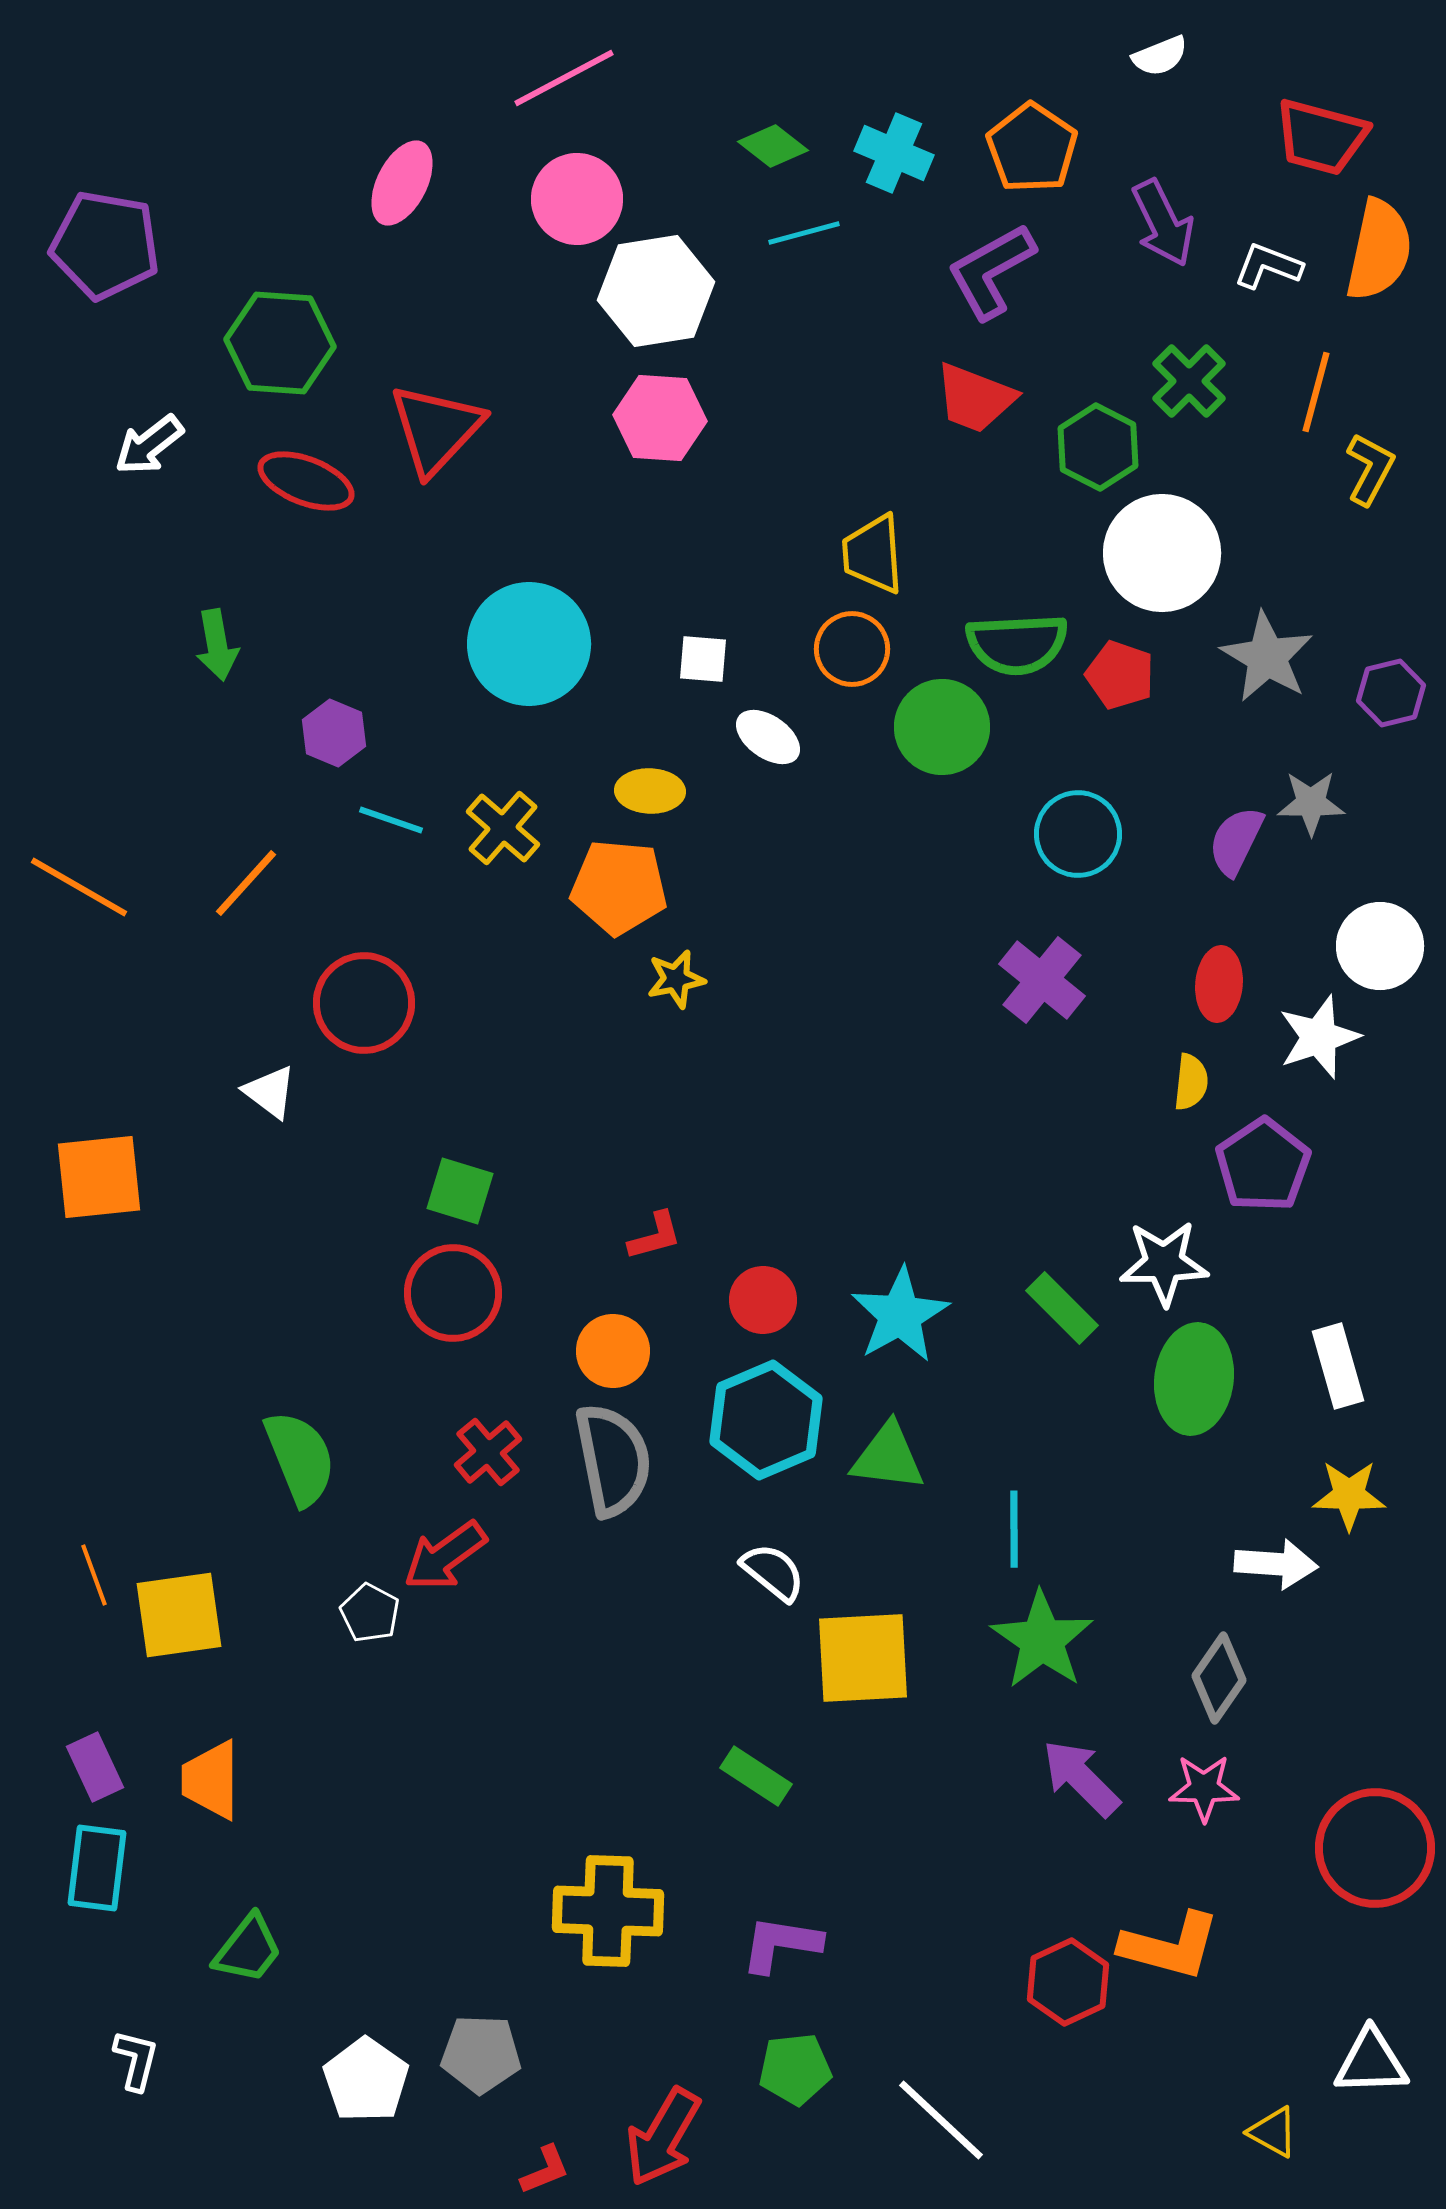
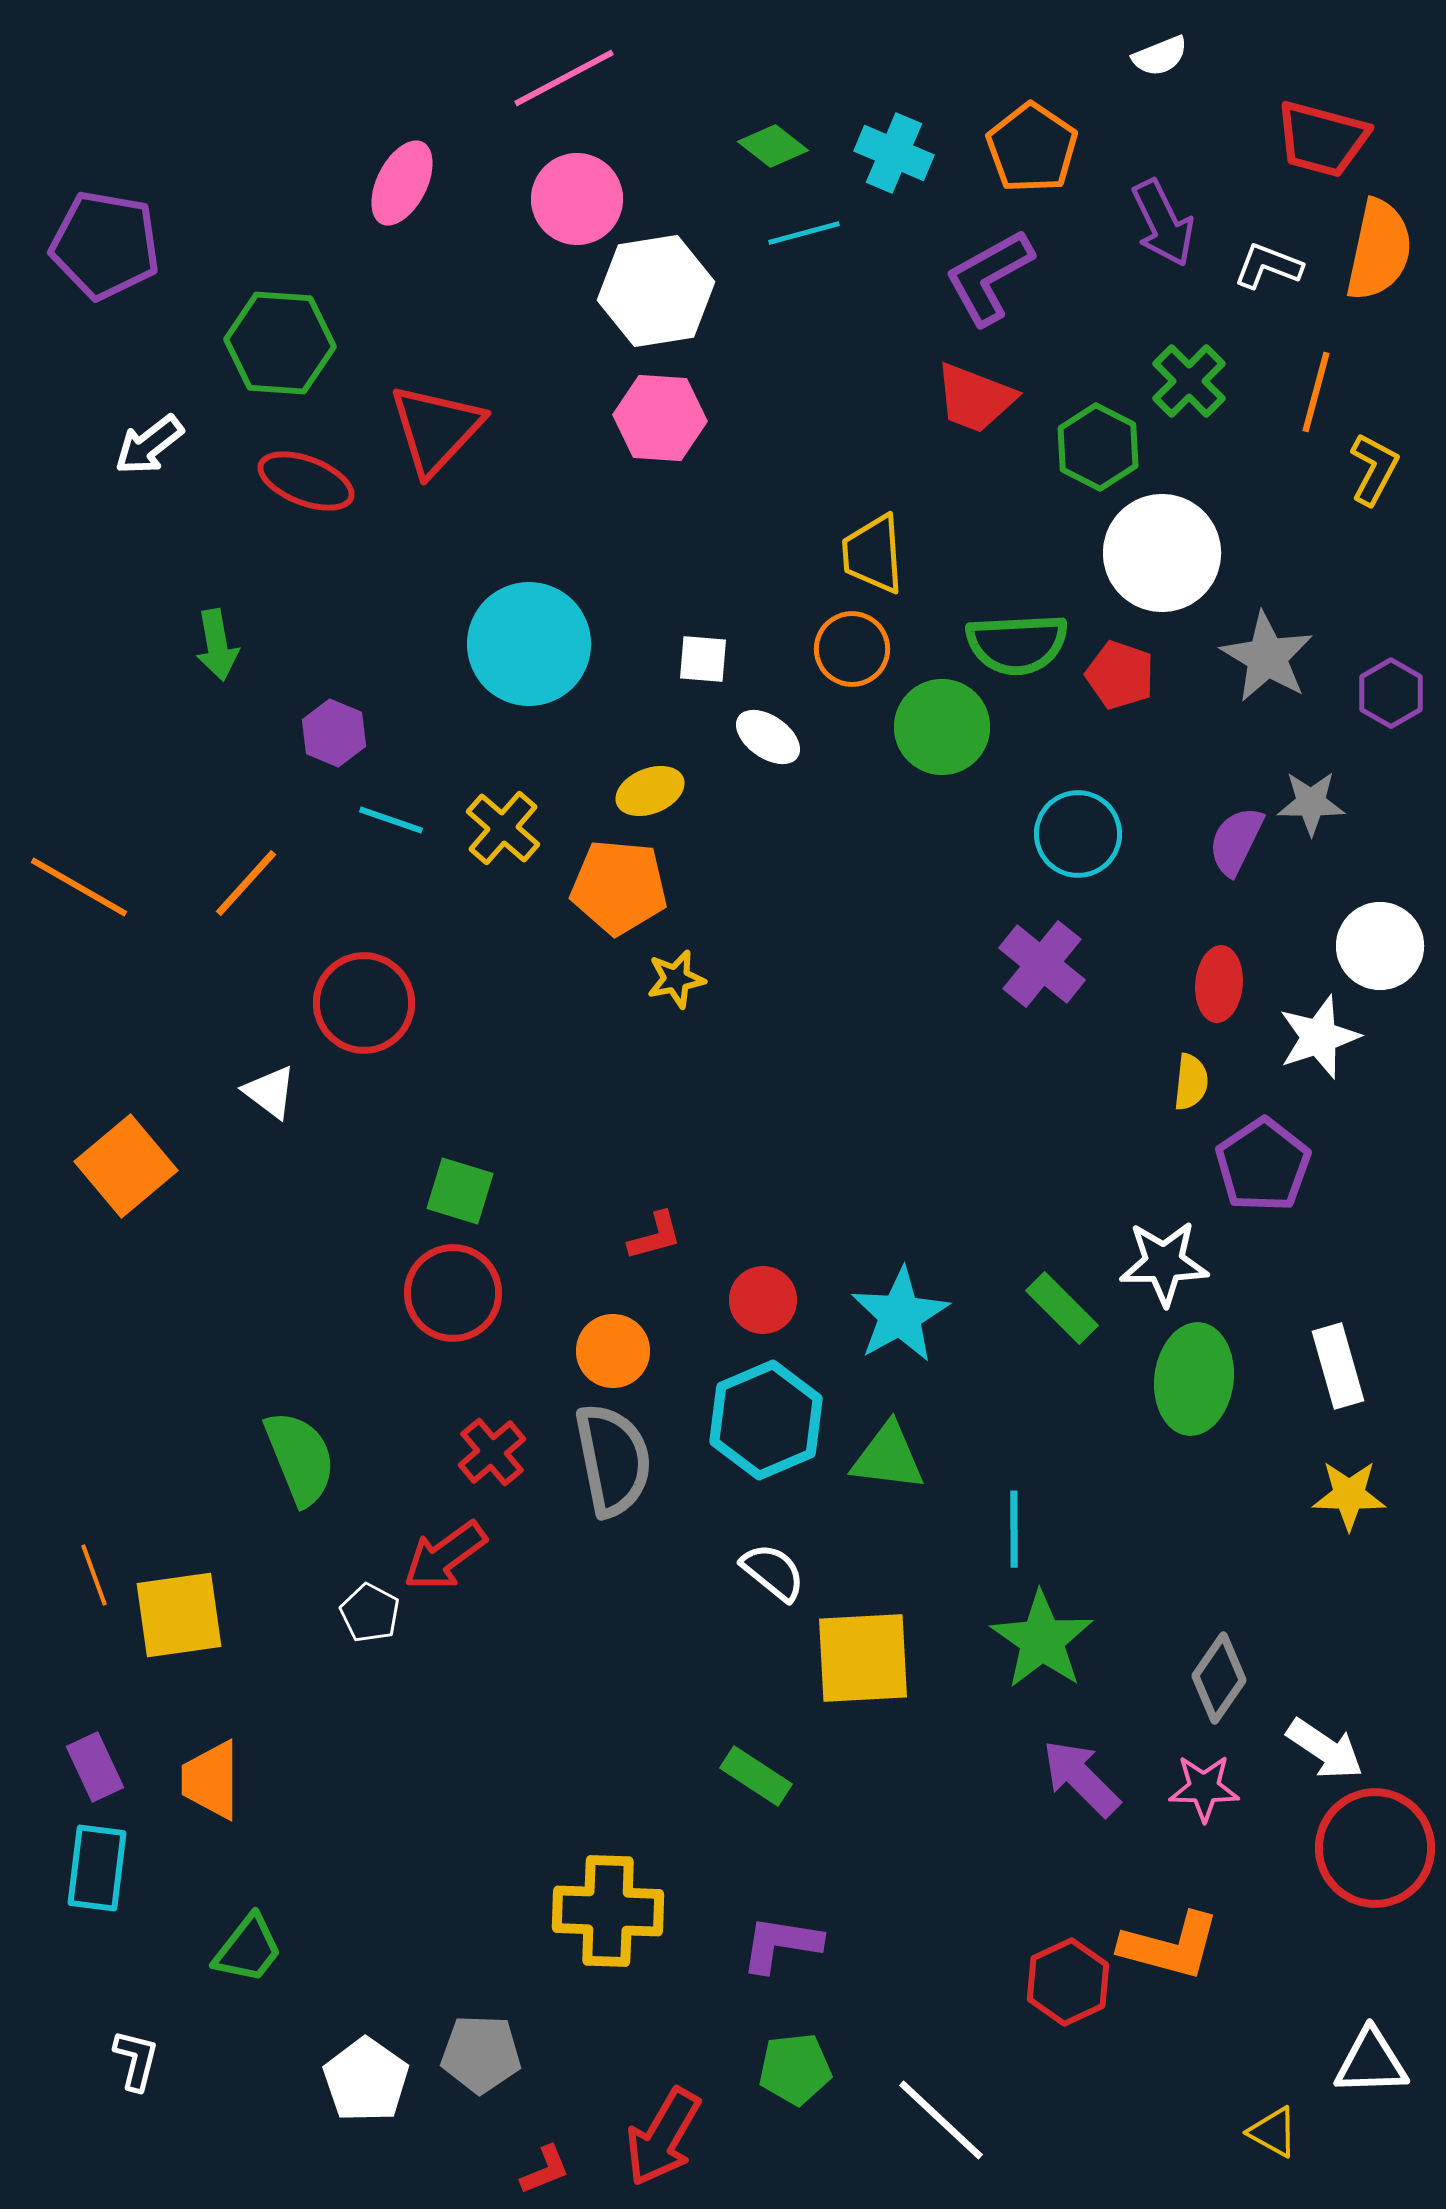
red trapezoid at (1321, 137): moved 1 px right, 2 px down
purple L-shape at (991, 271): moved 2 px left, 6 px down
yellow L-shape at (1370, 469): moved 4 px right
purple hexagon at (1391, 693): rotated 16 degrees counterclockwise
yellow ellipse at (650, 791): rotated 24 degrees counterclockwise
purple cross at (1042, 980): moved 16 px up
orange square at (99, 1177): moved 27 px right, 11 px up; rotated 34 degrees counterclockwise
red cross at (488, 1452): moved 4 px right
white arrow at (1276, 1564): moved 49 px right, 185 px down; rotated 30 degrees clockwise
